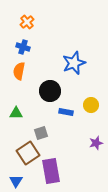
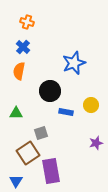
orange cross: rotated 32 degrees counterclockwise
blue cross: rotated 24 degrees clockwise
